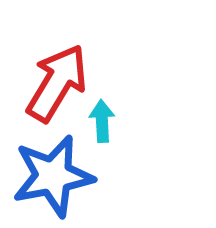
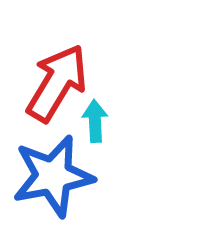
cyan arrow: moved 7 px left
